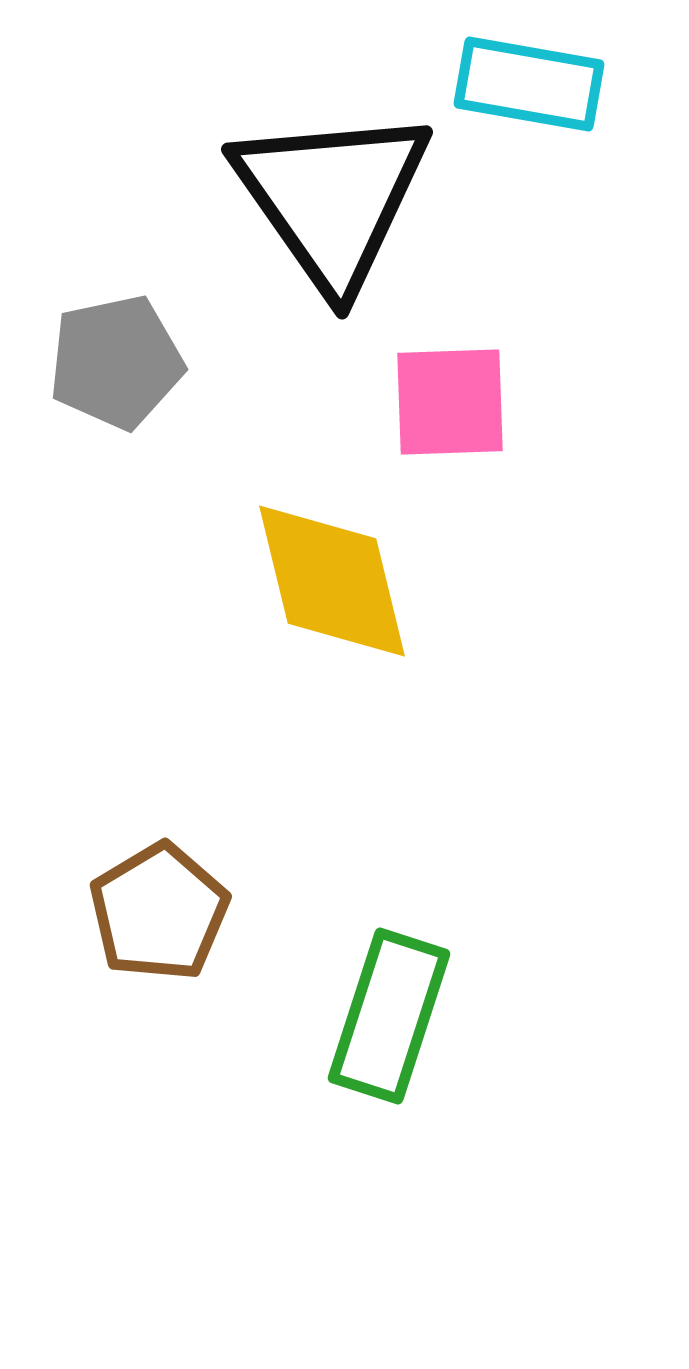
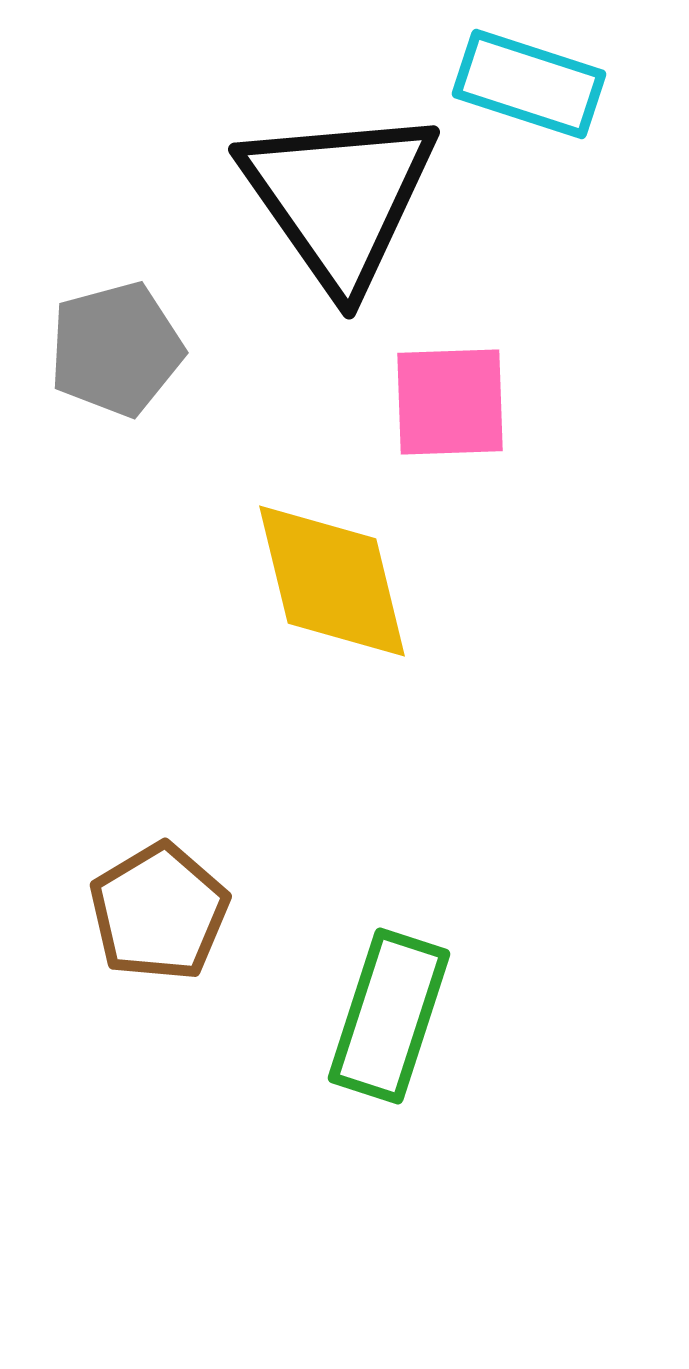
cyan rectangle: rotated 8 degrees clockwise
black triangle: moved 7 px right
gray pentagon: moved 13 px up; rotated 3 degrees counterclockwise
